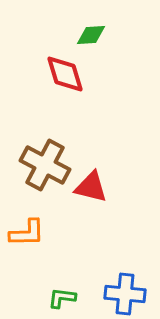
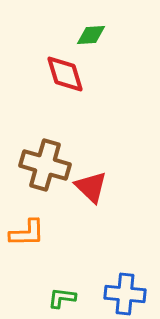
brown cross: rotated 12 degrees counterclockwise
red triangle: rotated 30 degrees clockwise
